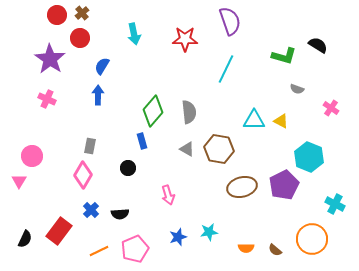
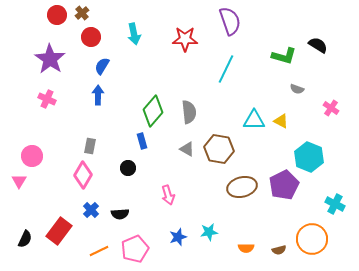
red circle at (80, 38): moved 11 px right, 1 px up
brown semicircle at (275, 250): moved 4 px right; rotated 56 degrees counterclockwise
